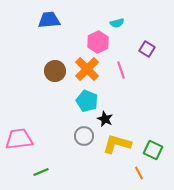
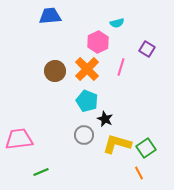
blue trapezoid: moved 1 px right, 4 px up
pink line: moved 3 px up; rotated 36 degrees clockwise
gray circle: moved 1 px up
green square: moved 7 px left, 2 px up; rotated 30 degrees clockwise
